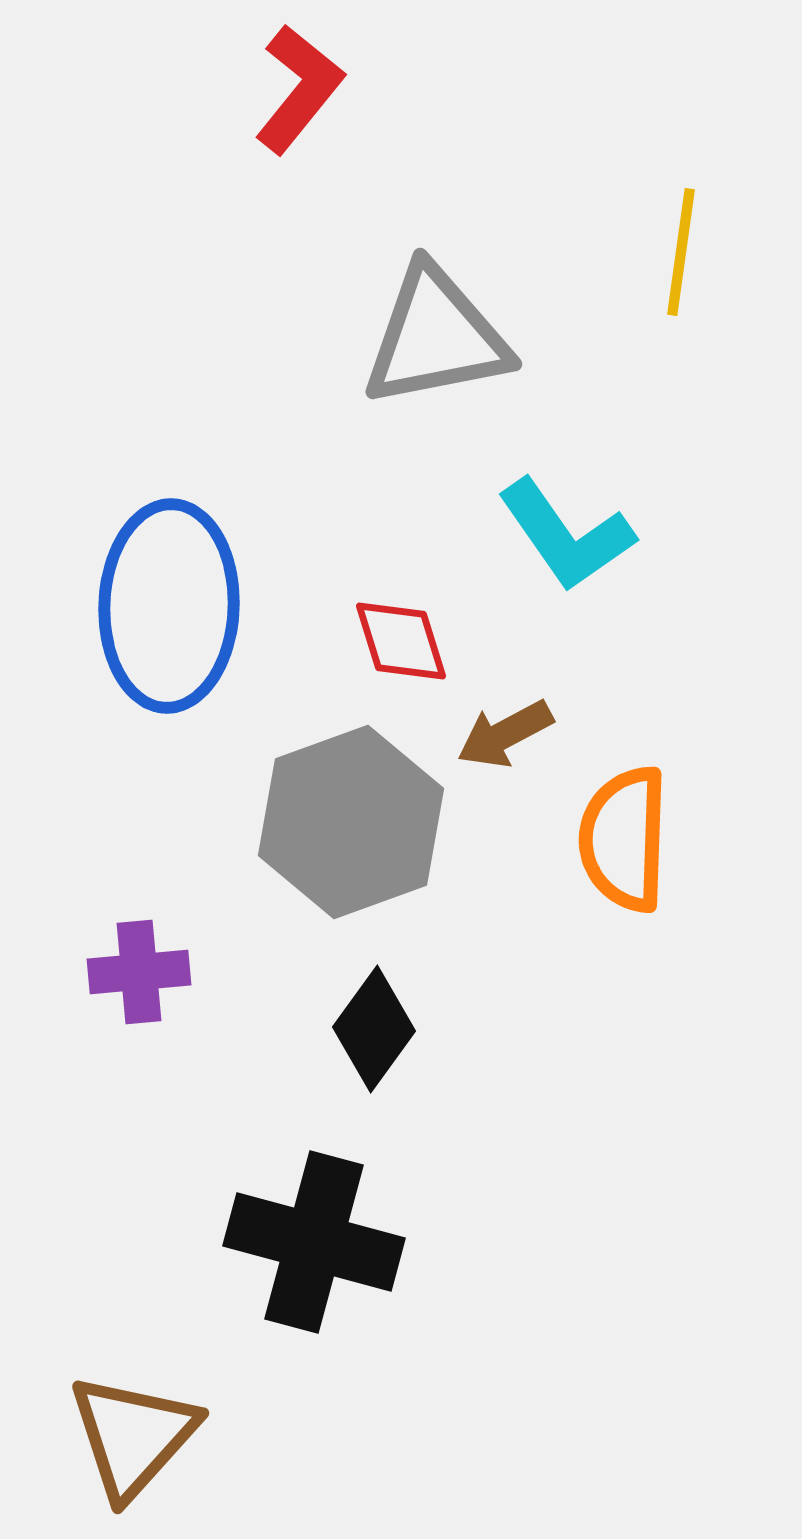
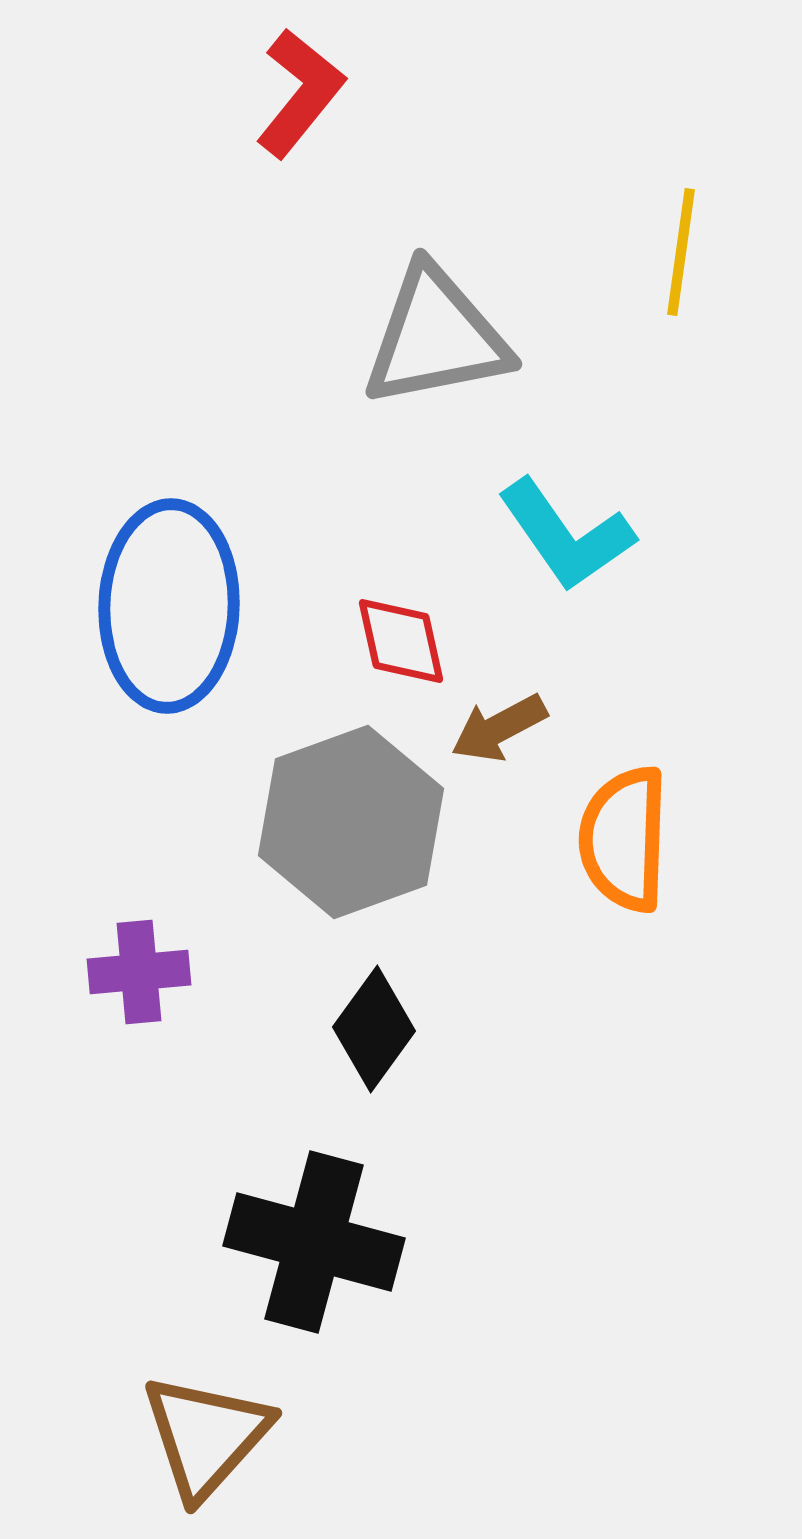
red L-shape: moved 1 px right, 4 px down
red diamond: rotated 5 degrees clockwise
brown arrow: moved 6 px left, 6 px up
brown triangle: moved 73 px right
